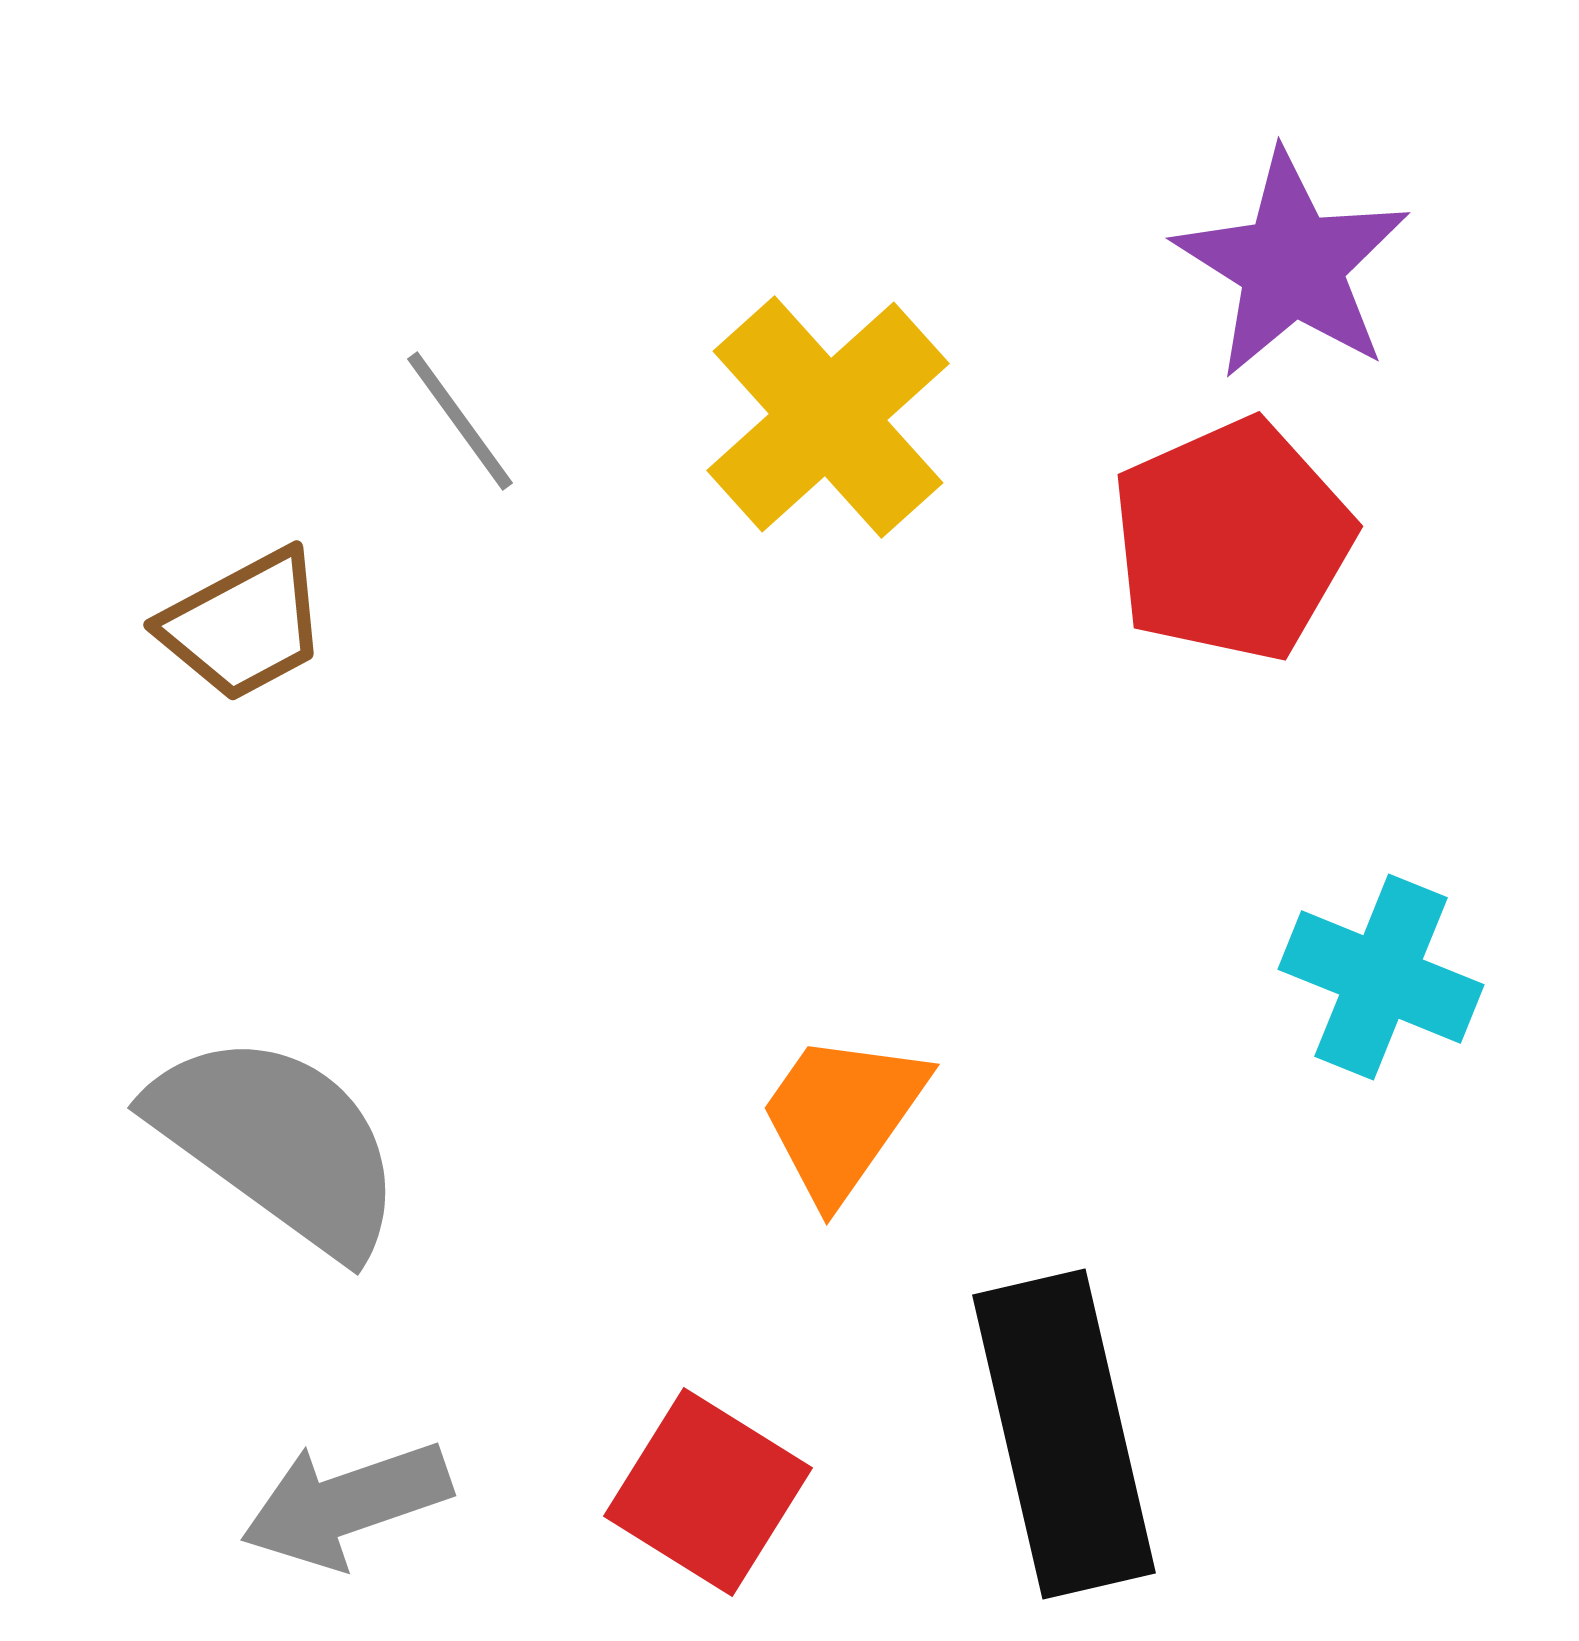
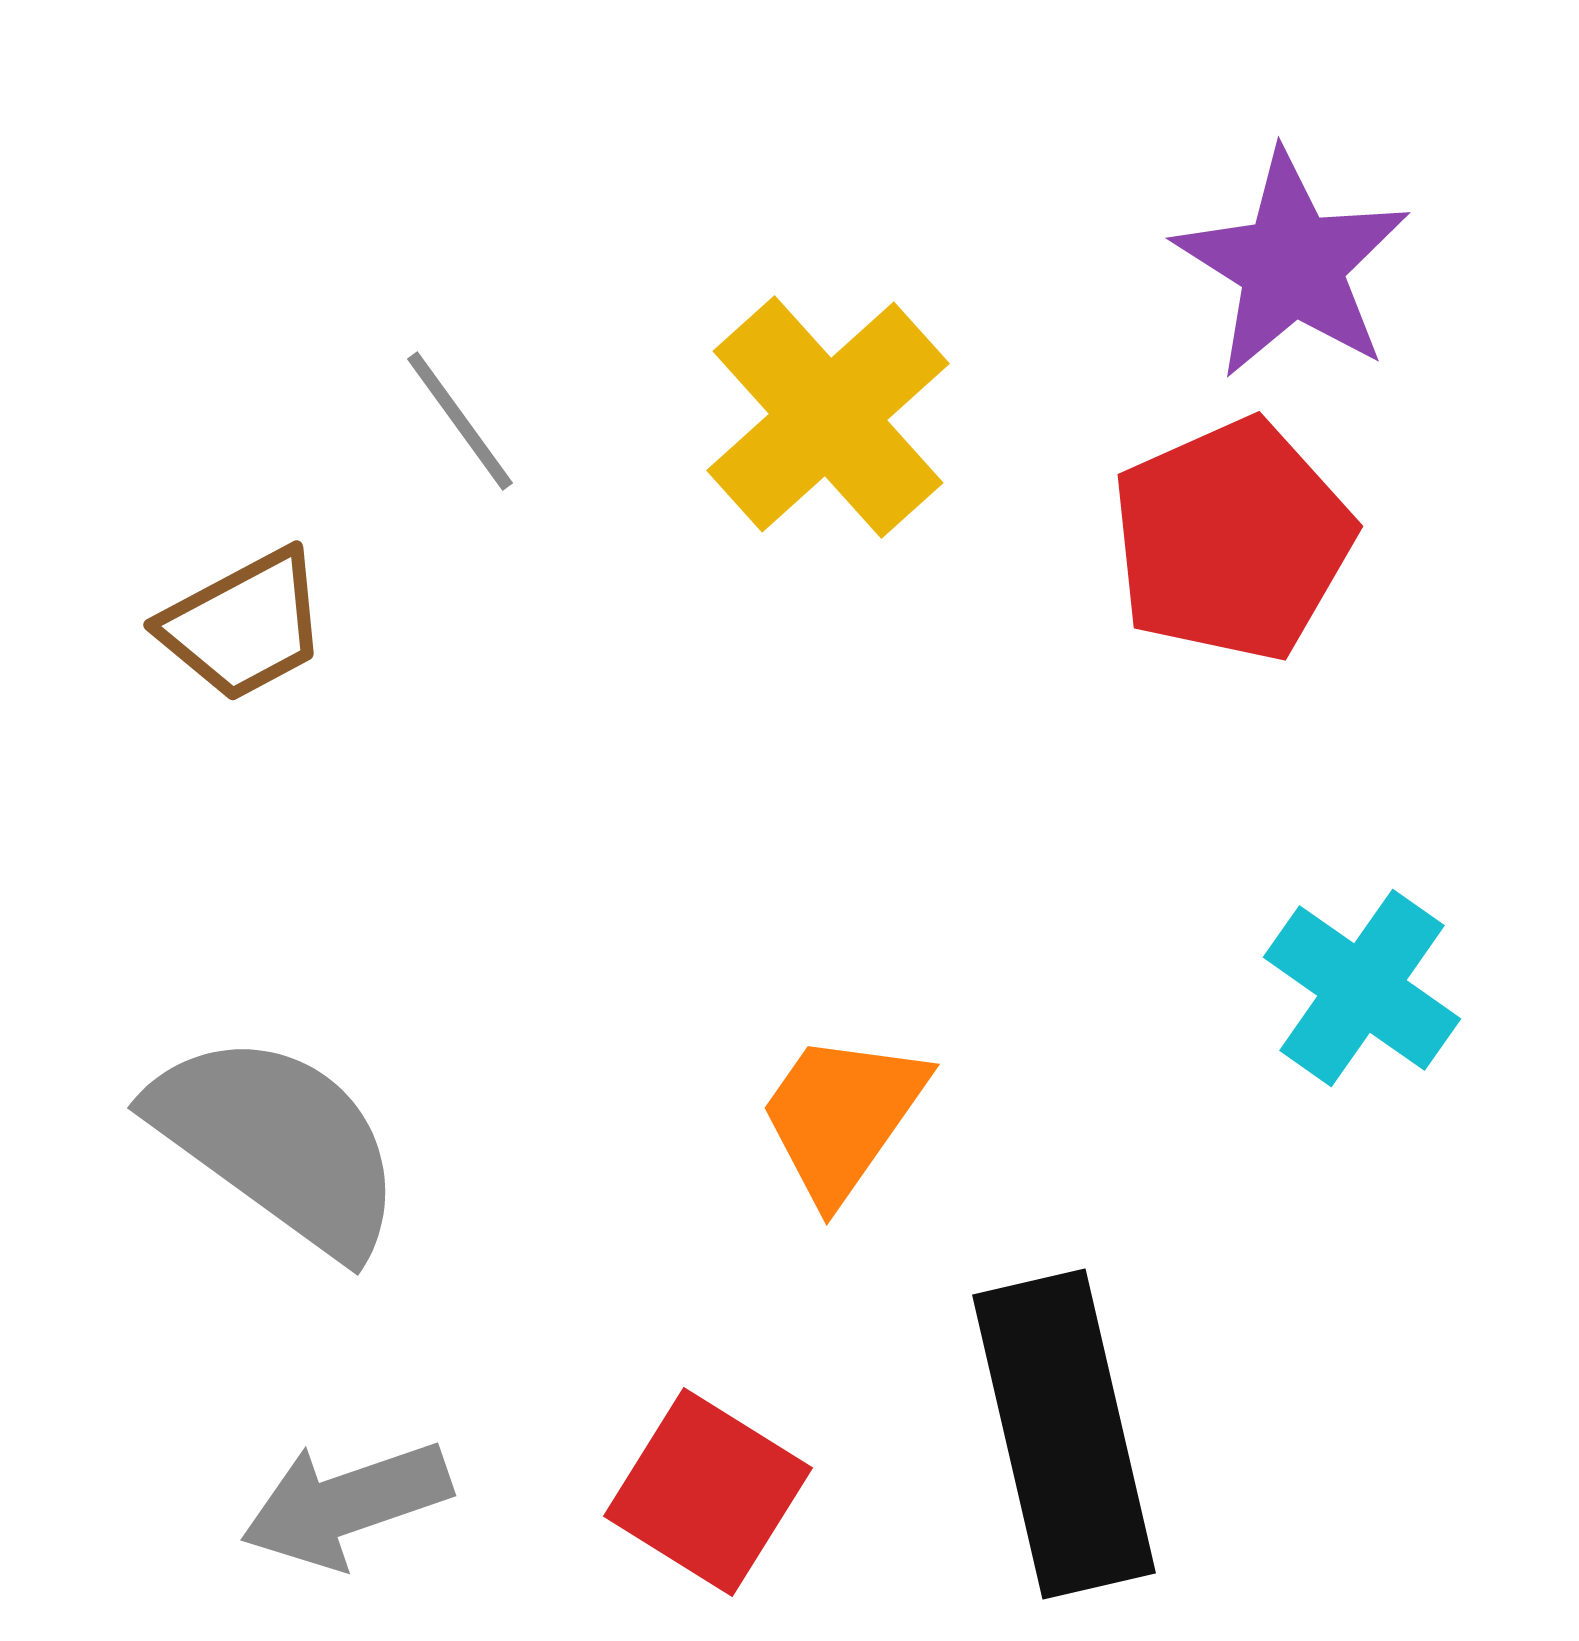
cyan cross: moved 19 px left, 11 px down; rotated 13 degrees clockwise
